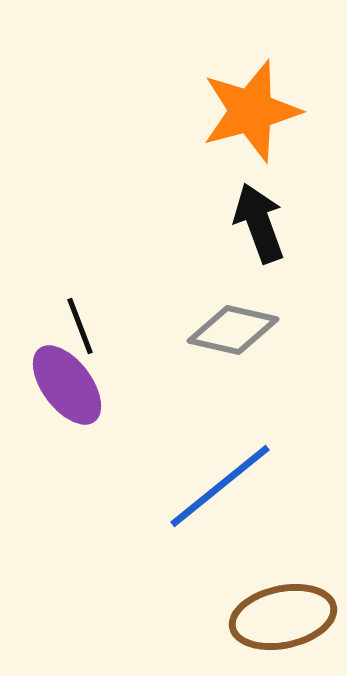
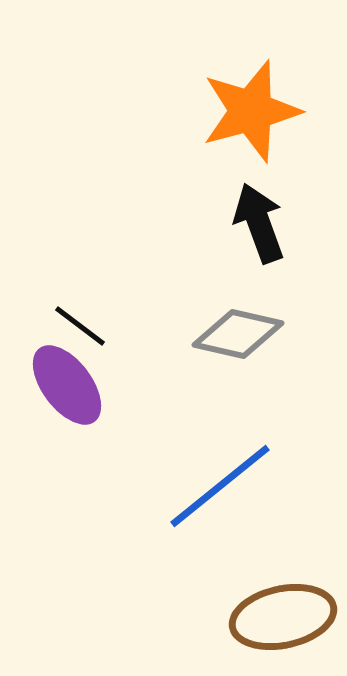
black line: rotated 32 degrees counterclockwise
gray diamond: moved 5 px right, 4 px down
